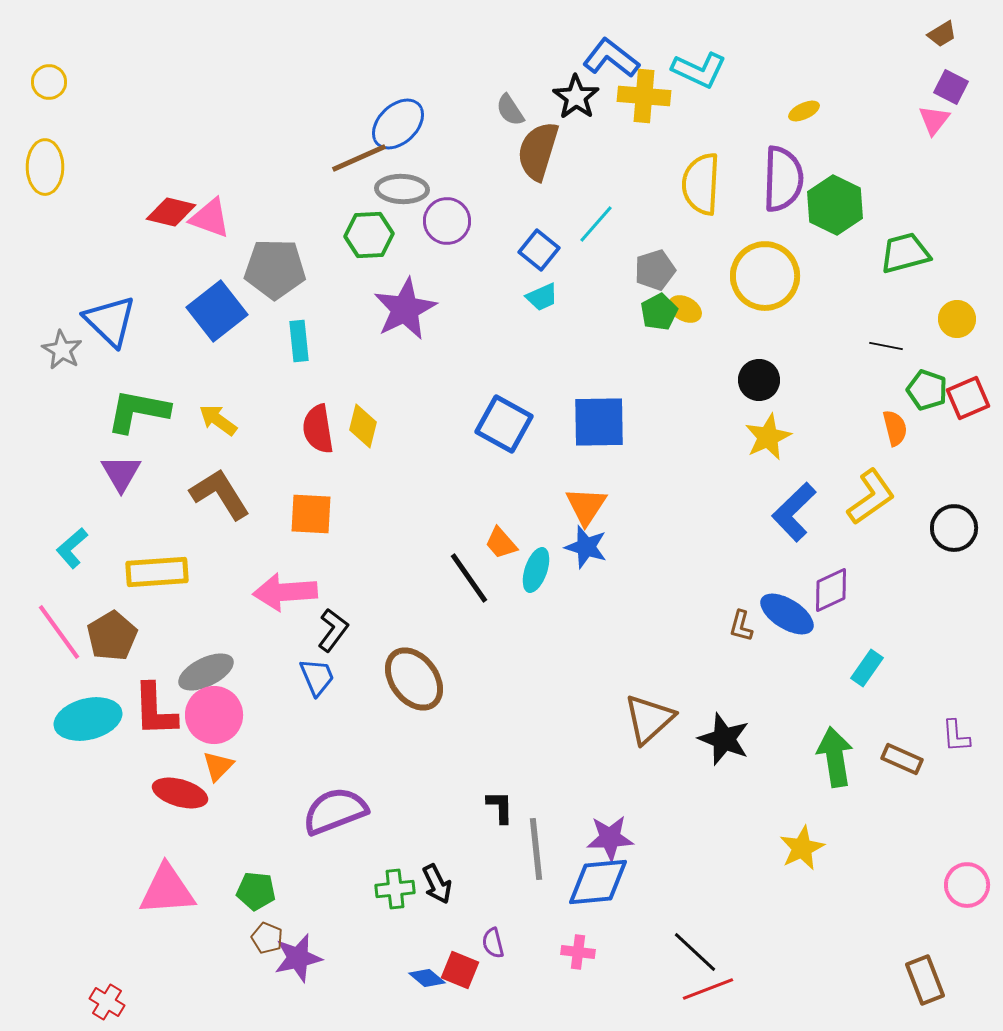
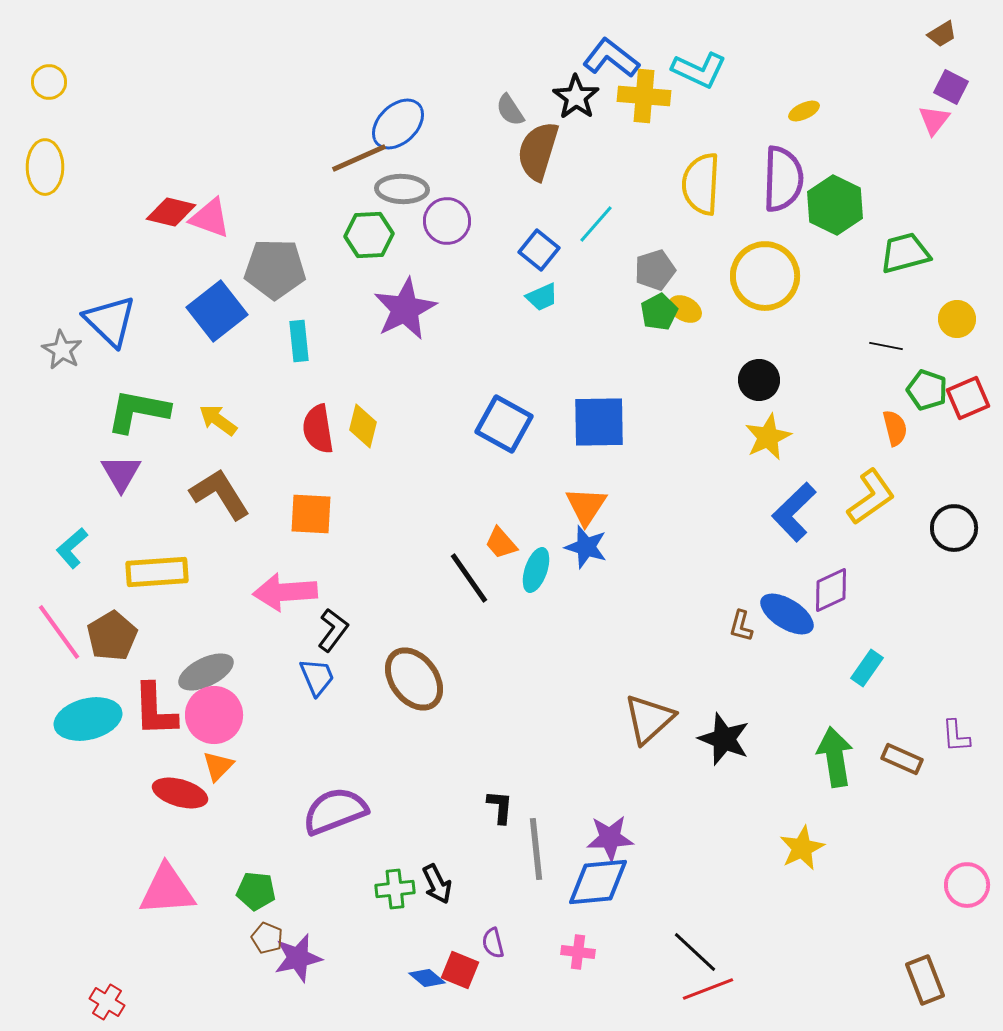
black L-shape at (500, 807): rotated 6 degrees clockwise
